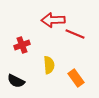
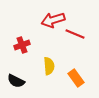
red arrow: rotated 15 degrees counterclockwise
yellow semicircle: moved 1 px down
